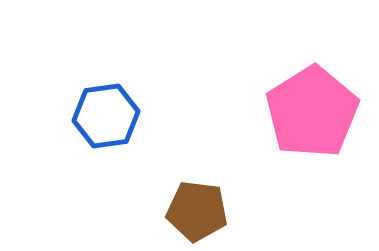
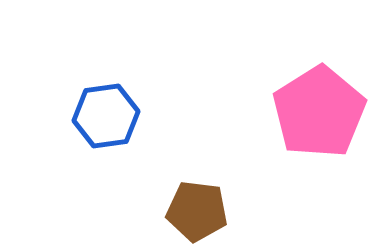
pink pentagon: moved 7 px right
